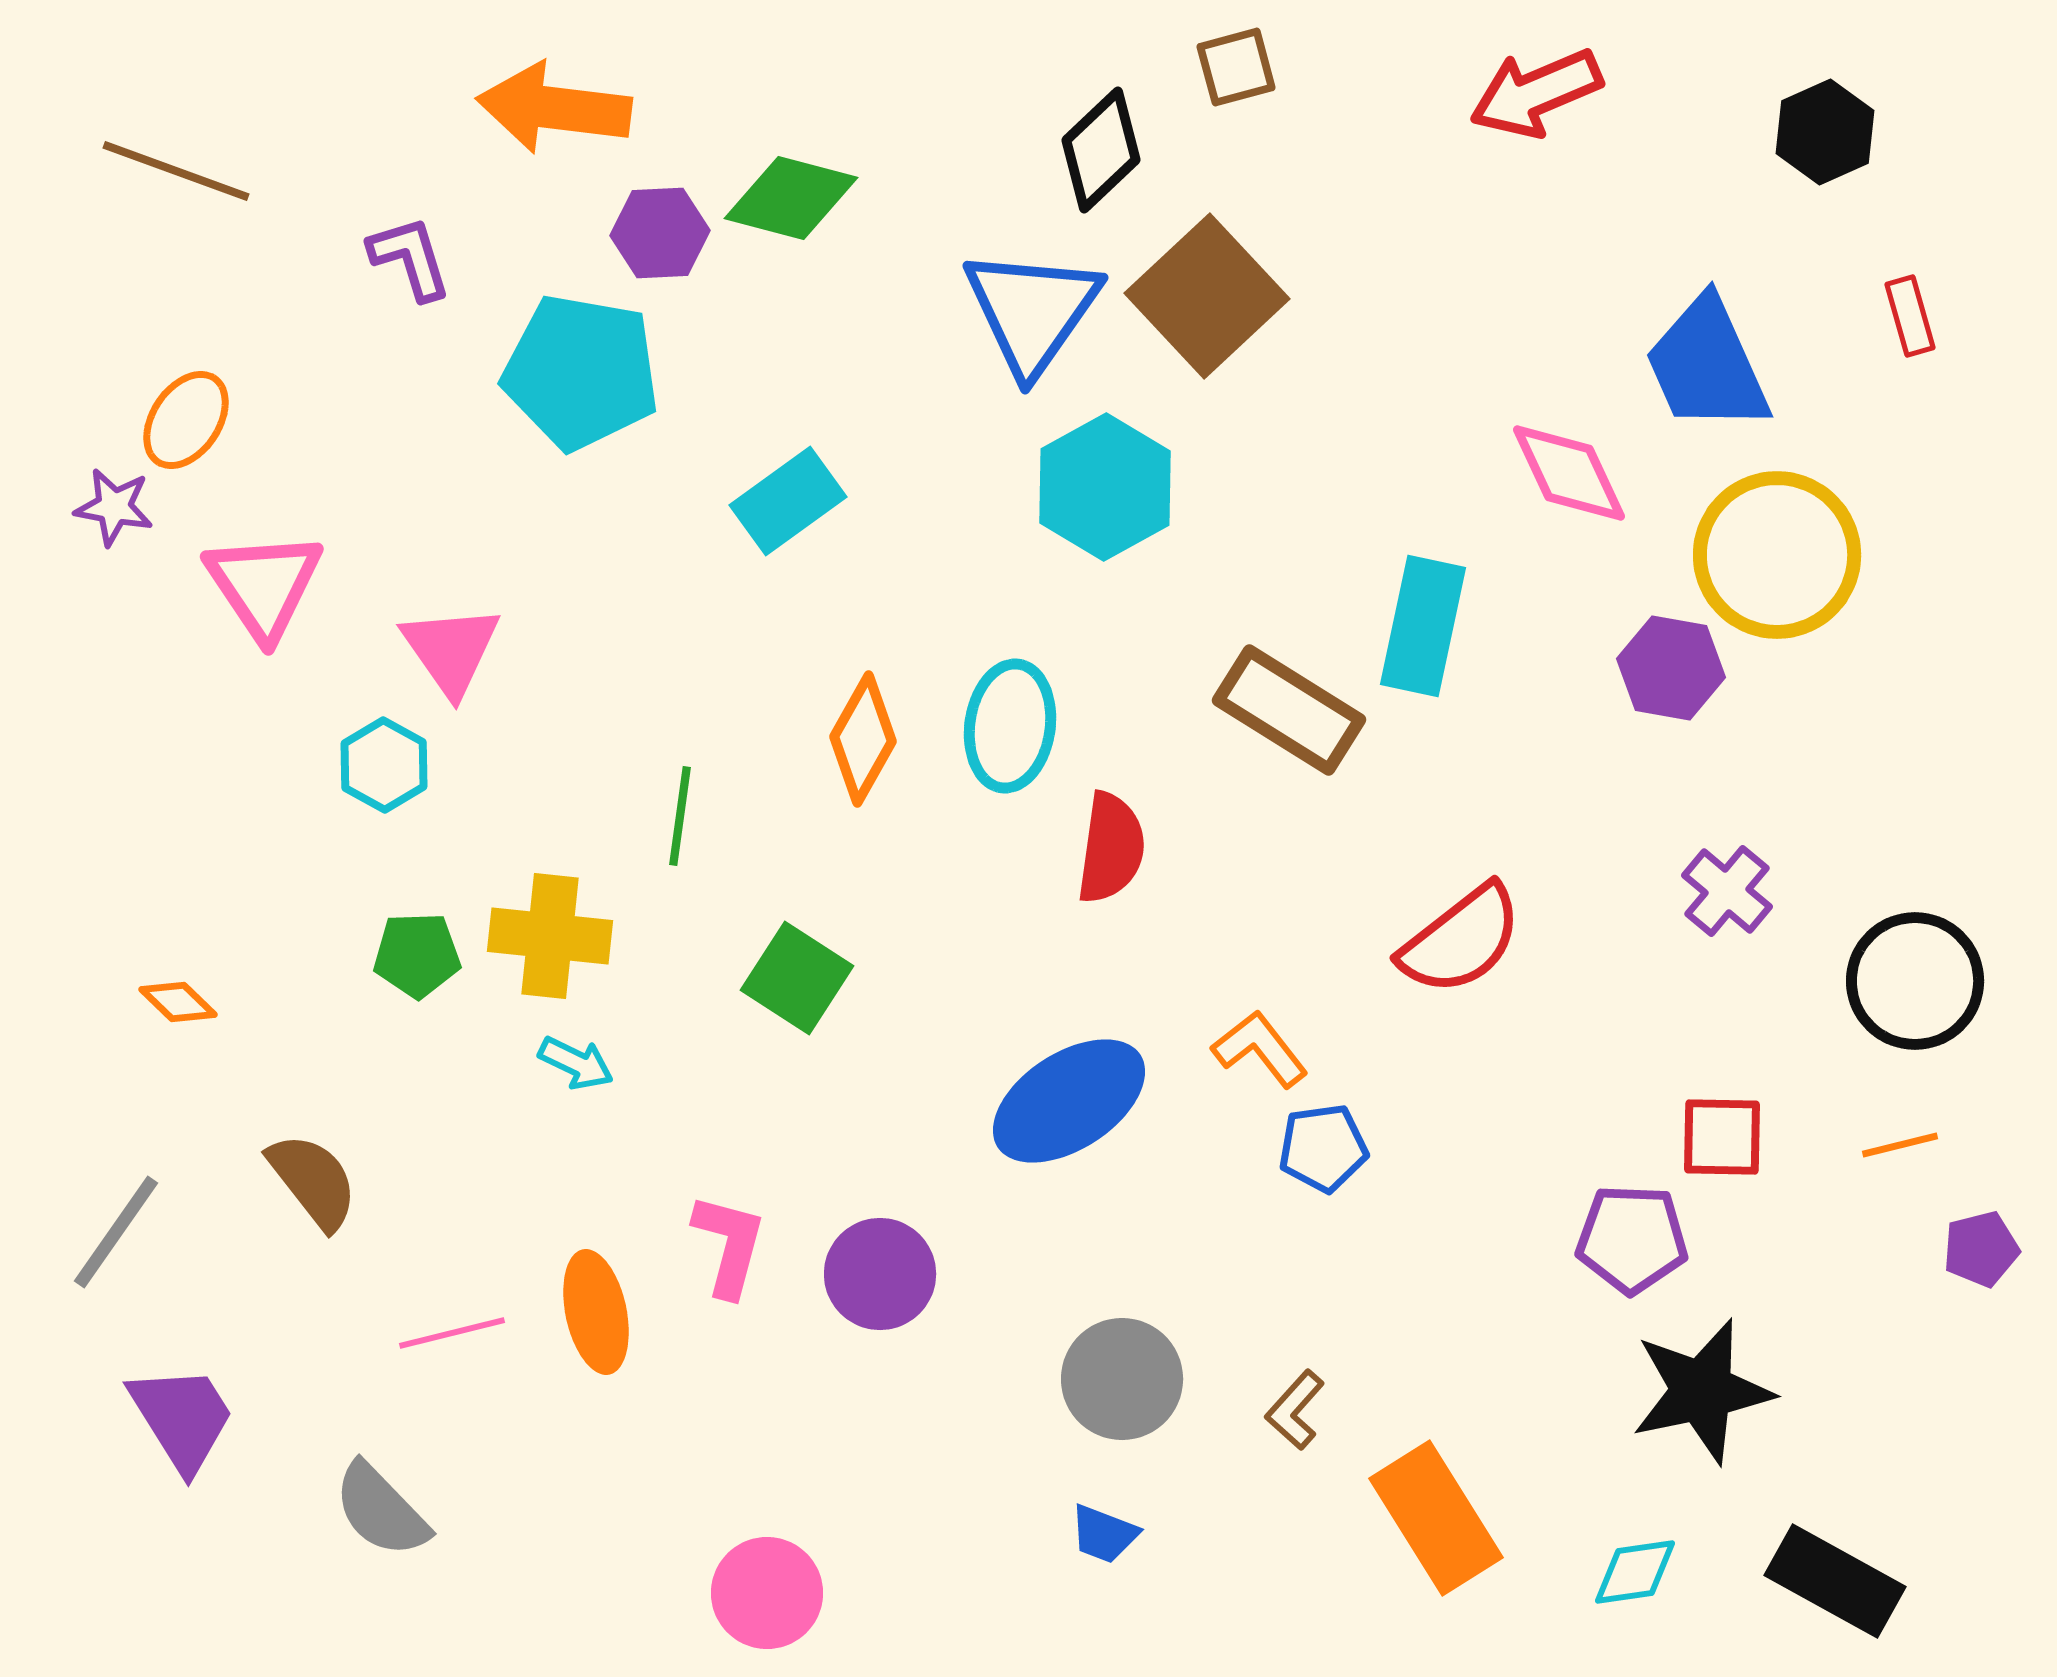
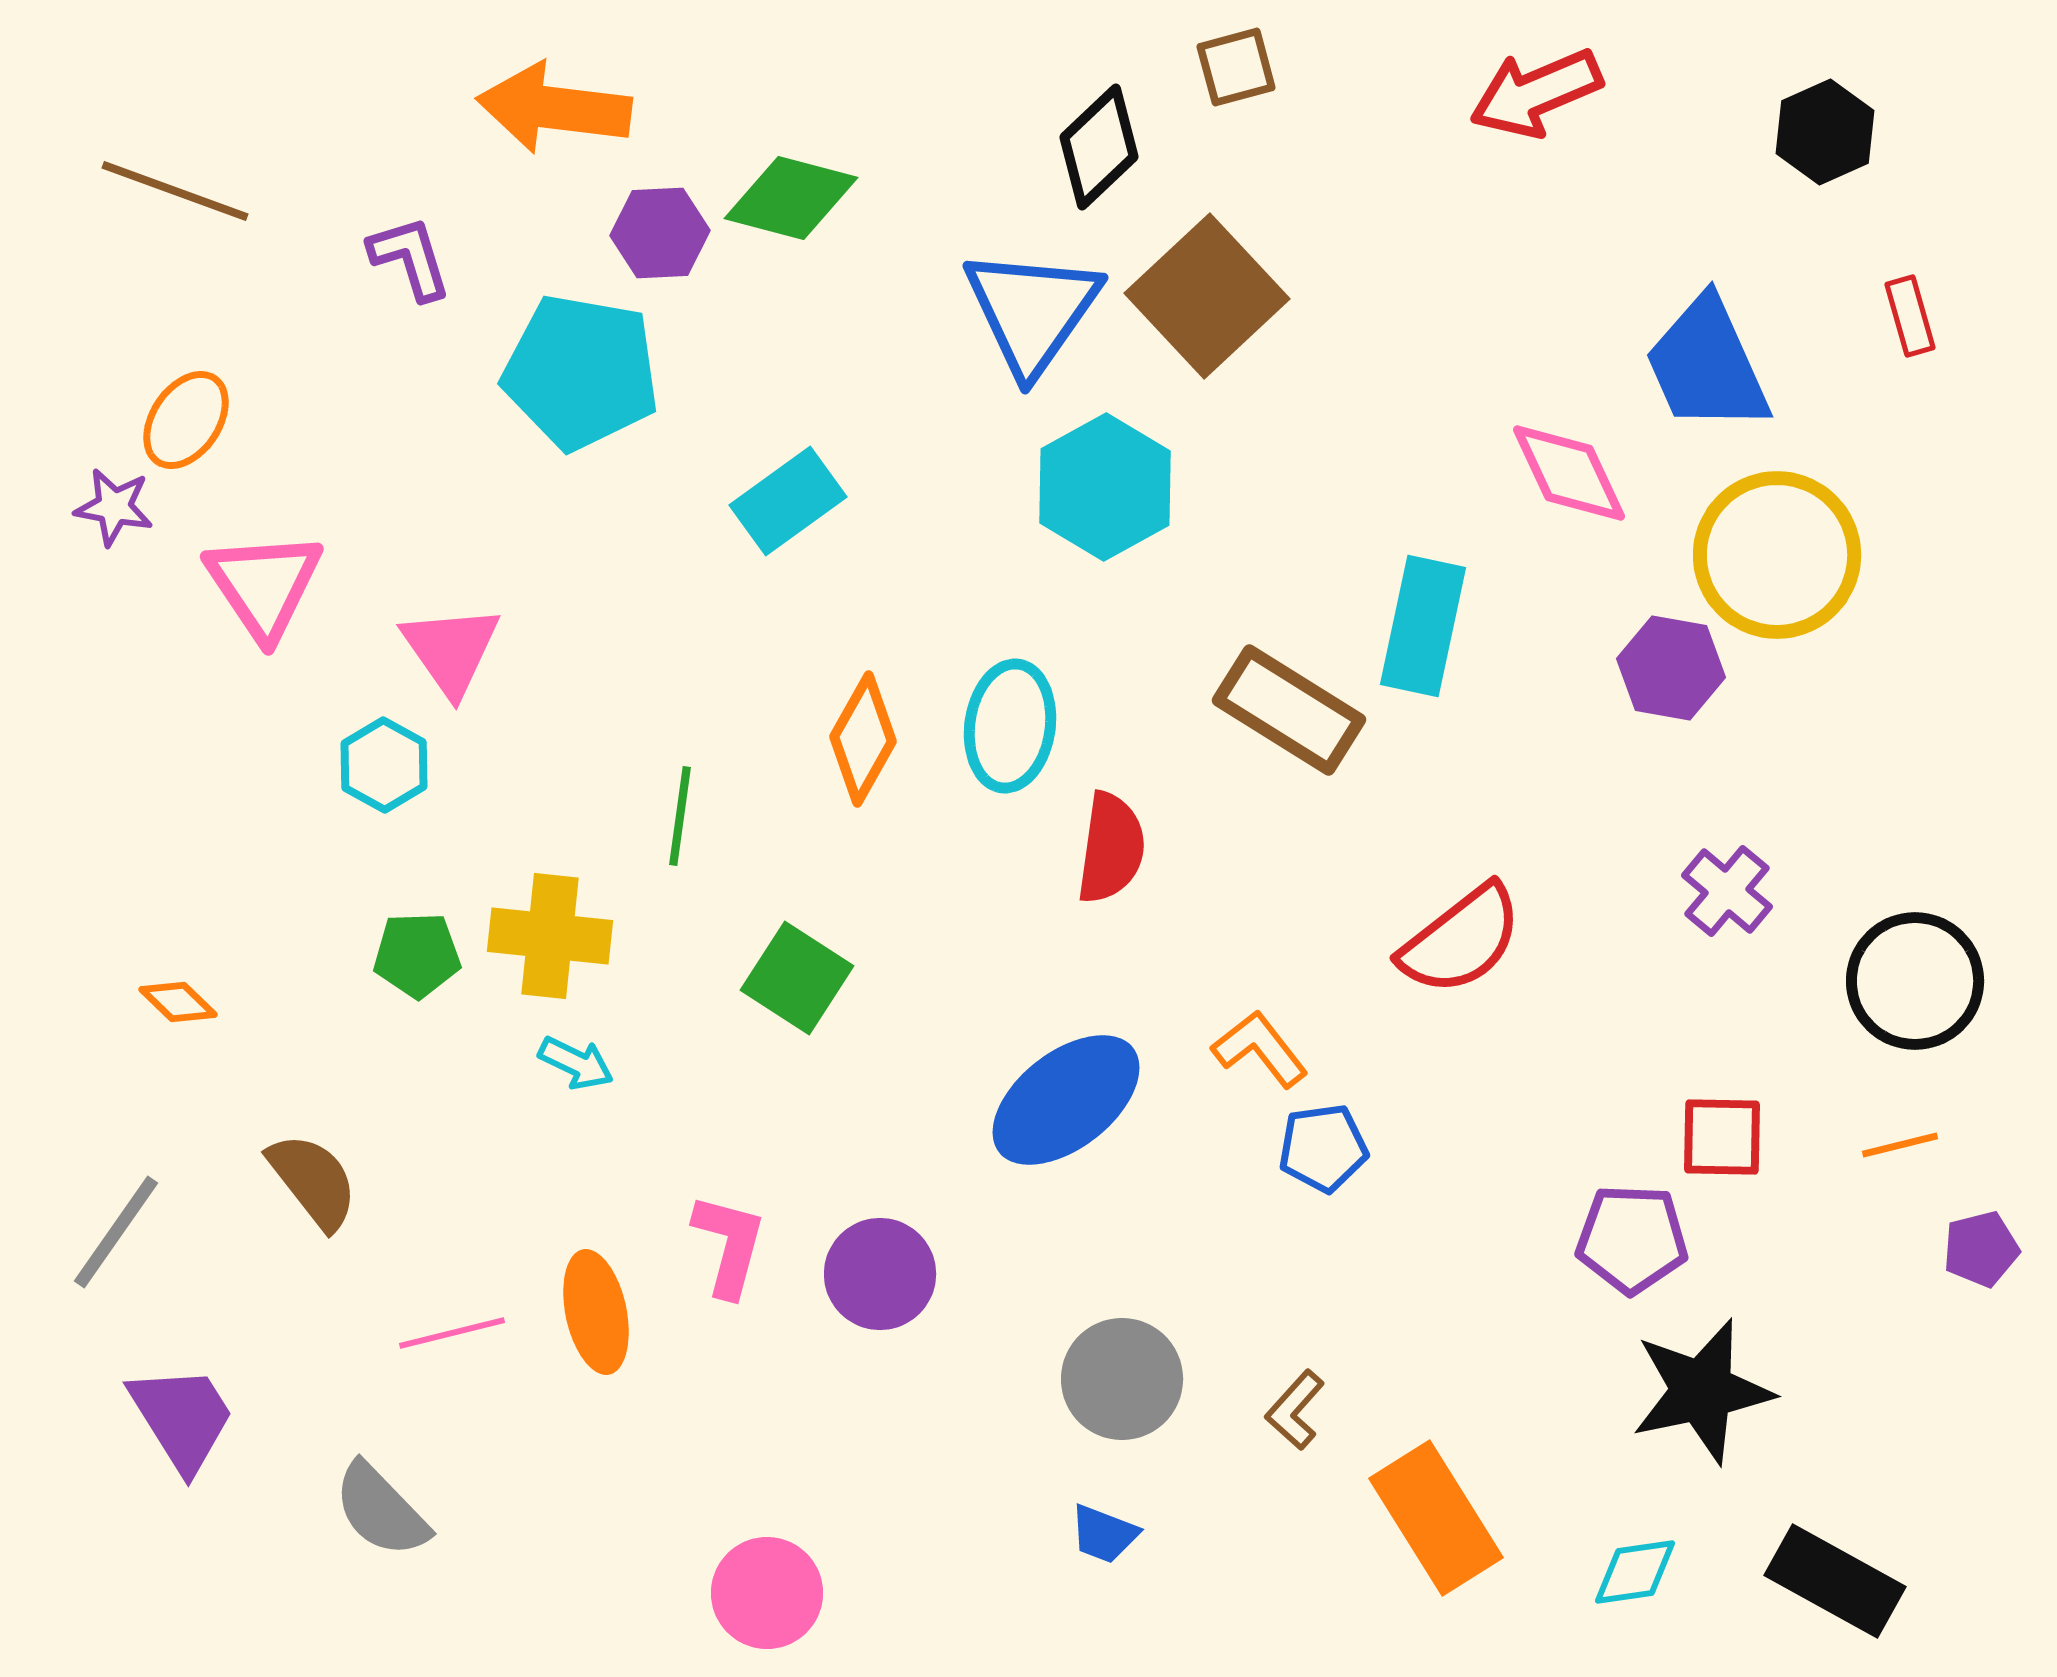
black diamond at (1101, 150): moved 2 px left, 3 px up
brown line at (176, 171): moved 1 px left, 20 px down
blue ellipse at (1069, 1101): moved 3 px left, 1 px up; rotated 5 degrees counterclockwise
